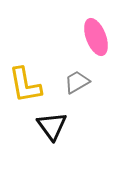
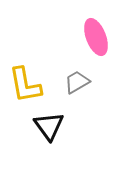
black triangle: moved 3 px left
